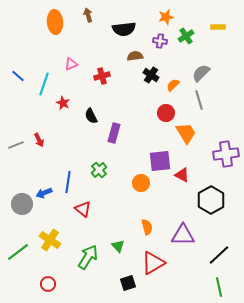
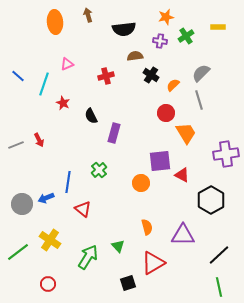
pink triangle at (71, 64): moved 4 px left
red cross at (102, 76): moved 4 px right
blue arrow at (44, 193): moved 2 px right, 5 px down
